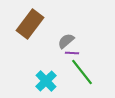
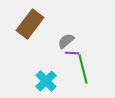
green line: moved 1 px right, 3 px up; rotated 24 degrees clockwise
